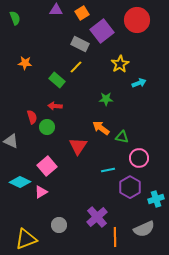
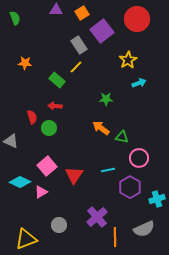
red circle: moved 1 px up
gray rectangle: moved 1 px left, 1 px down; rotated 30 degrees clockwise
yellow star: moved 8 px right, 4 px up
green circle: moved 2 px right, 1 px down
red triangle: moved 4 px left, 29 px down
cyan cross: moved 1 px right
